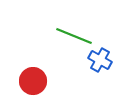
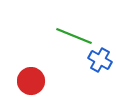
red circle: moved 2 px left
